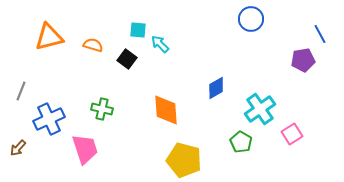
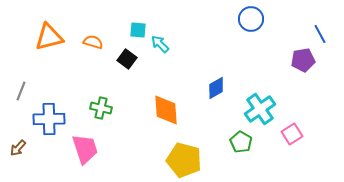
orange semicircle: moved 3 px up
green cross: moved 1 px left, 1 px up
blue cross: rotated 24 degrees clockwise
